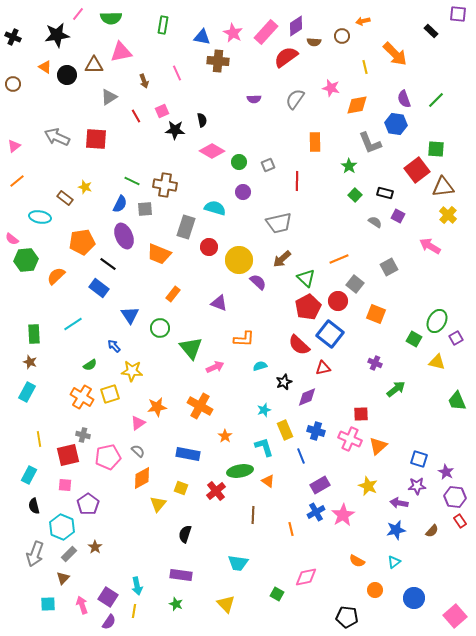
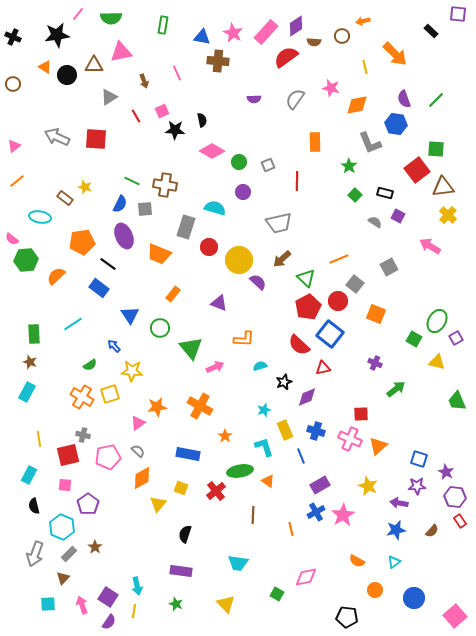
purple rectangle at (181, 575): moved 4 px up
